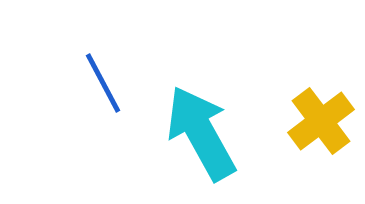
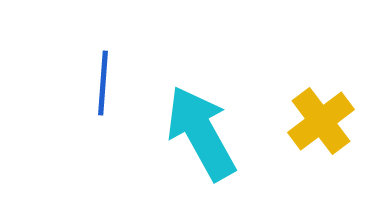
blue line: rotated 32 degrees clockwise
